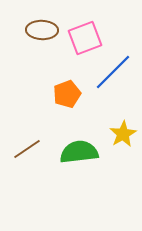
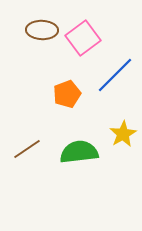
pink square: moved 2 px left; rotated 16 degrees counterclockwise
blue line: moved 2 px right, 3 px down
